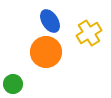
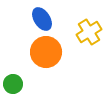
blue ellipse: moved 8 px left, 2 px up
yellow cross: moved 1 px up
